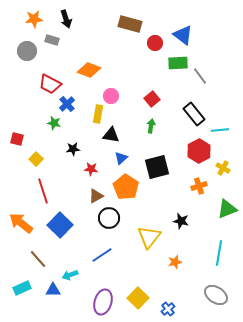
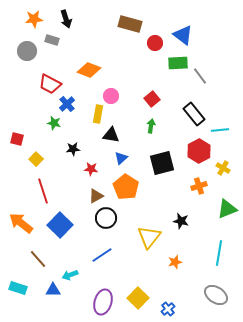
black square at (157, 167): moved 5 px right, 4 px up
black circle at (109, 218): moved 3 px left
cyan rectangle at (22, 288): moved 4 px left; rotated 42 degrees clockwise
